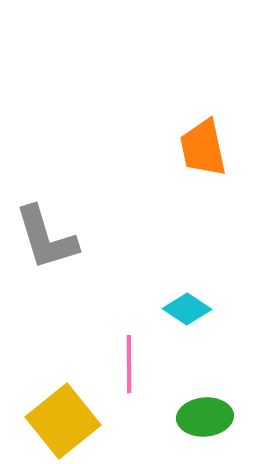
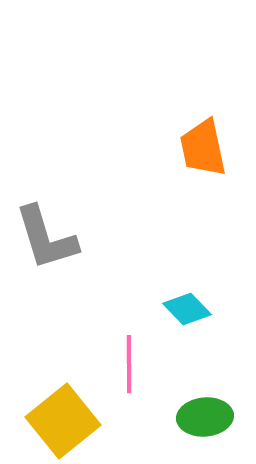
cyan diamond: rotated 12 degrees clockwise
